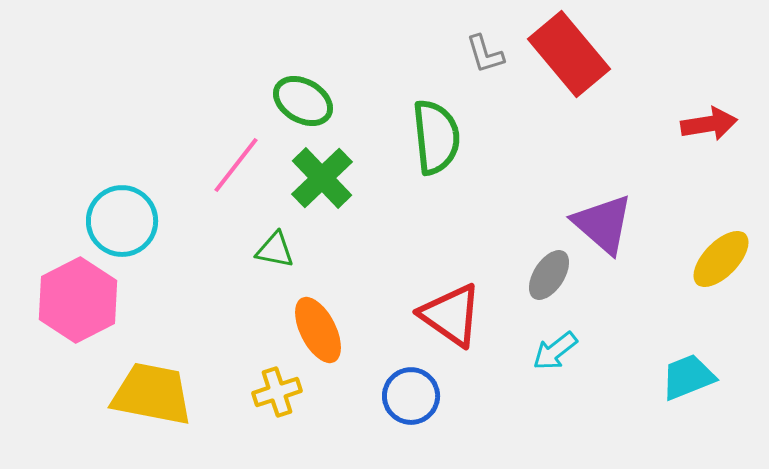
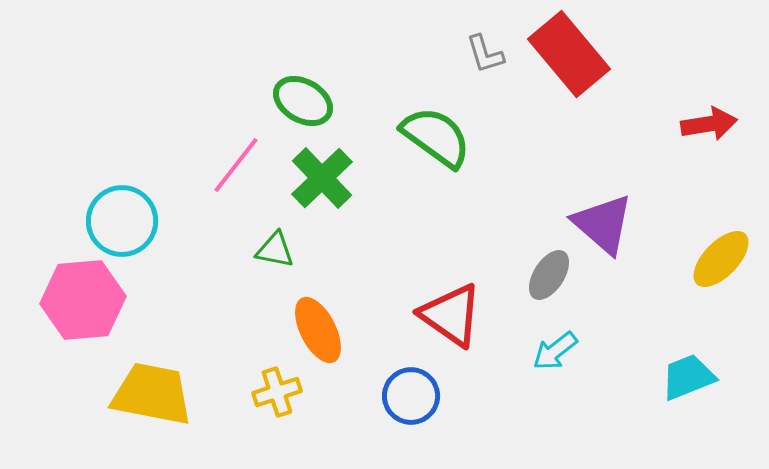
green semicircle: rotated 48 degrees counterclockwise
pink hexagon: moved 5 px right; rotated 22 degrees clockwise
